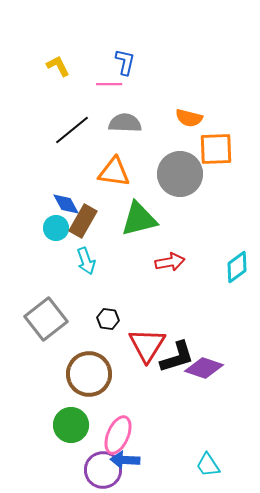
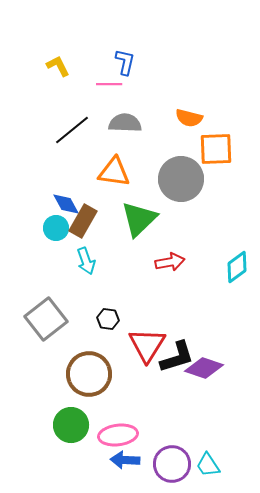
gray circle: moved 1 px right, 5 px down
green triangle: rotated 30 degrees counterclockwise
pink ellipse: rotated 60 degrees clockwise
purple circle: moved 69 px right, 6 px up
